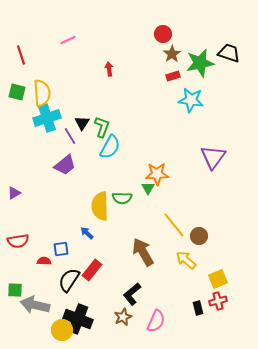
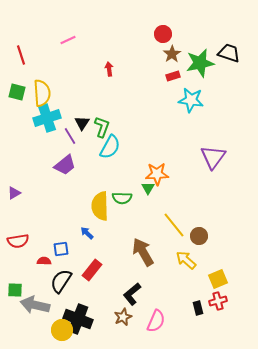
black semicircle at (69, 280): moved 8 px left, 1 px down
